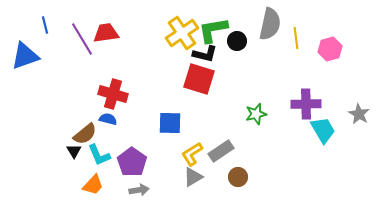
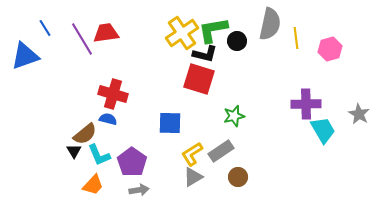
blue line: moved 3 px down; rotated 18 degrees counterclockwise
green star: moved 22 px left, 2 px down
